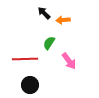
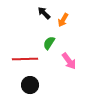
orange arrow: rotated 56 degrees counterclockwise
